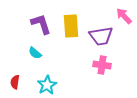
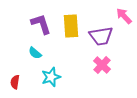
pink cross: rotated 36 degrees clockwise
cyan star: moved 4 px right, 8 px up; rotated 12 degrees clockwise
